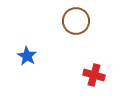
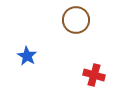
brown circle: moved 1 px up
